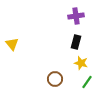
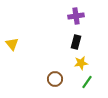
yellow star: rotated 24 degrees counterclockwise
